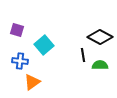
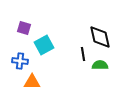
purple square: moved 7 px right, 2 px up
black diamond: rotated 50 degrees clockwise
cyan square: rotated 12 degrees clockwise
black line: moved 1 px up
orange triangle: rotated 36 degrees clockwise
